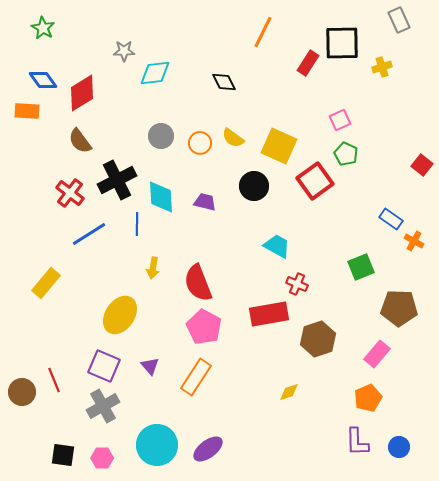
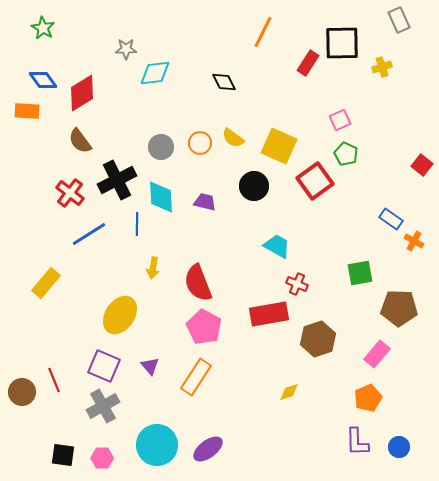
gray star at (124, 51): moved 2 px right, 2 px up
gray circle at (161, 136): moved 11 px down
green square at (361, 267): moved 1 px left, 6 px down; rotated 12 degrees clockwise
